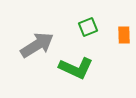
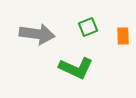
orange rectangle: moved 1 px left, 1 px down
gray arrow: moved 11 px up; rotated 40 degrees clockwise
